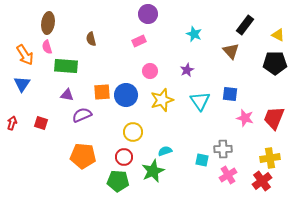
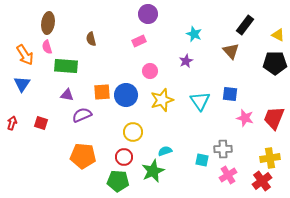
purple star: moved 1 px left, 9 px up
